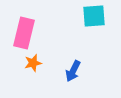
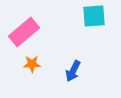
pink rectangle: moved 1 px up; rotated 36 degrees clockwise
orange star: moved 1 px left, 1 px down; rotated 12 degrees clockwise
